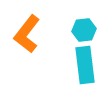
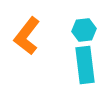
orange L-shape: moved 2 px down
